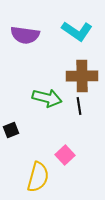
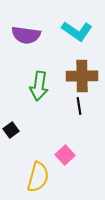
purple semicircle: moved 1 px right
green arrow: moved 8 px left, 12 px up; rotated 84 degrees clockwise
black square: rotated 14 degrees counterclockwise
